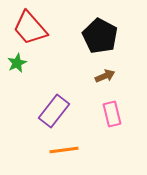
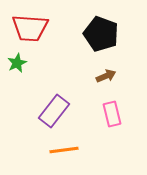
red trapezoid: rotated 45 degrees counterclockwise
black pentagon: moved 1 px right, 2 px up; rotated 8 degrees counterclockwise
brown arrow: moved 1 px right
